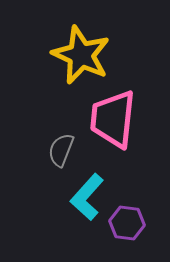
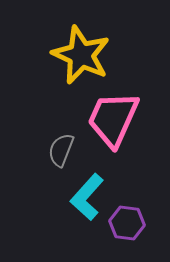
pink trapezoid: rotated 18 degrees clockwise
